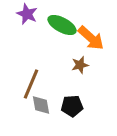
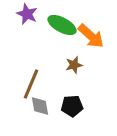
orange arrow: moved 2 px up
brown star: moved 6 px left
gray diamond: moved 1 px left, 1 px down
